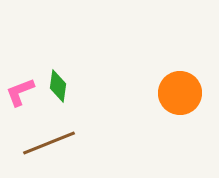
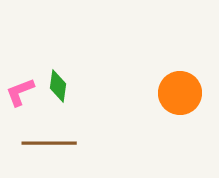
brown line: rotated 22 degrees clockwise
